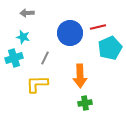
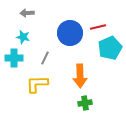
cyan cross: rotated 18 degrees clockwise
